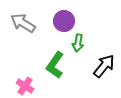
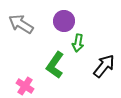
gray arrow: moved 2 px left, 1 px down
